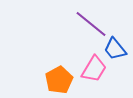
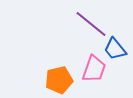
pink trapezoid: rotated 12 degrees counterclockwise
orange pentagon: rotated 16 degrees clockwise
